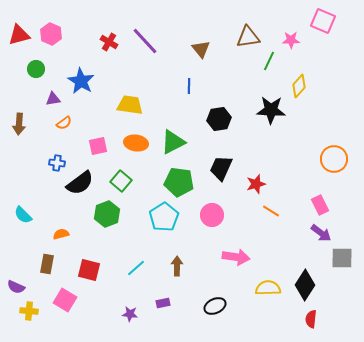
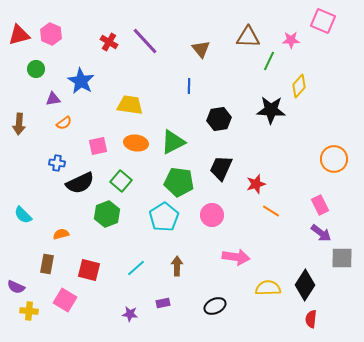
brown triangle at (248, 37): rotated 10 degrees clockwise
black semicircle at (80, 183): rotated 12 degrees clockwise
